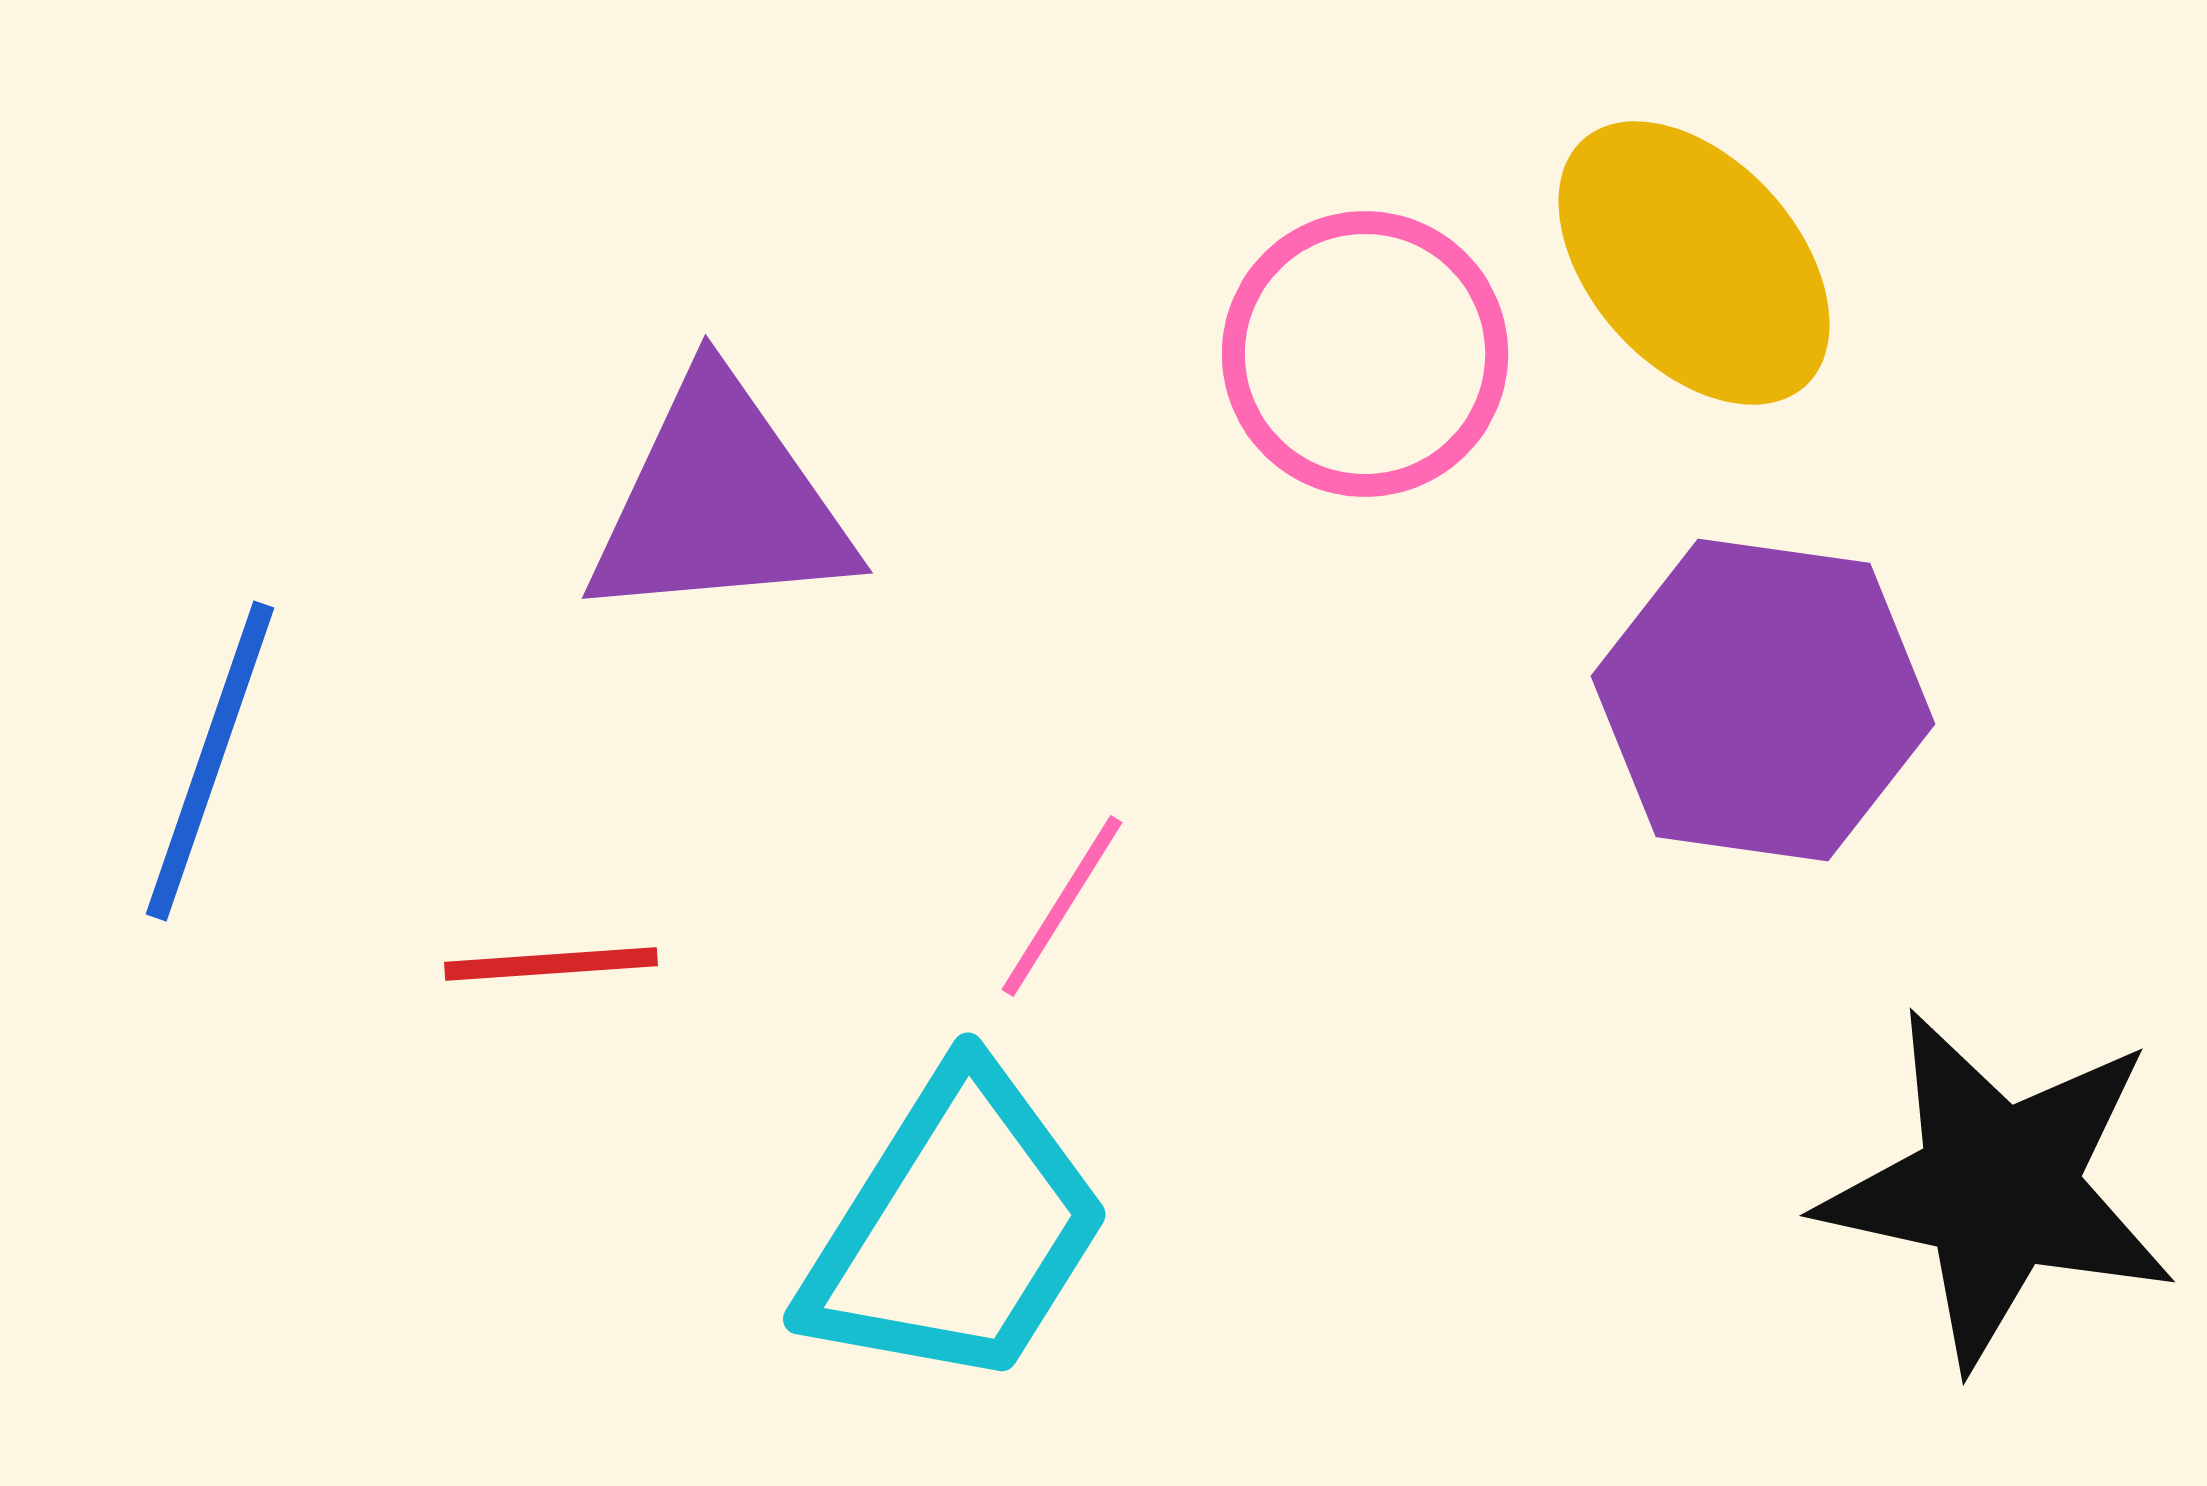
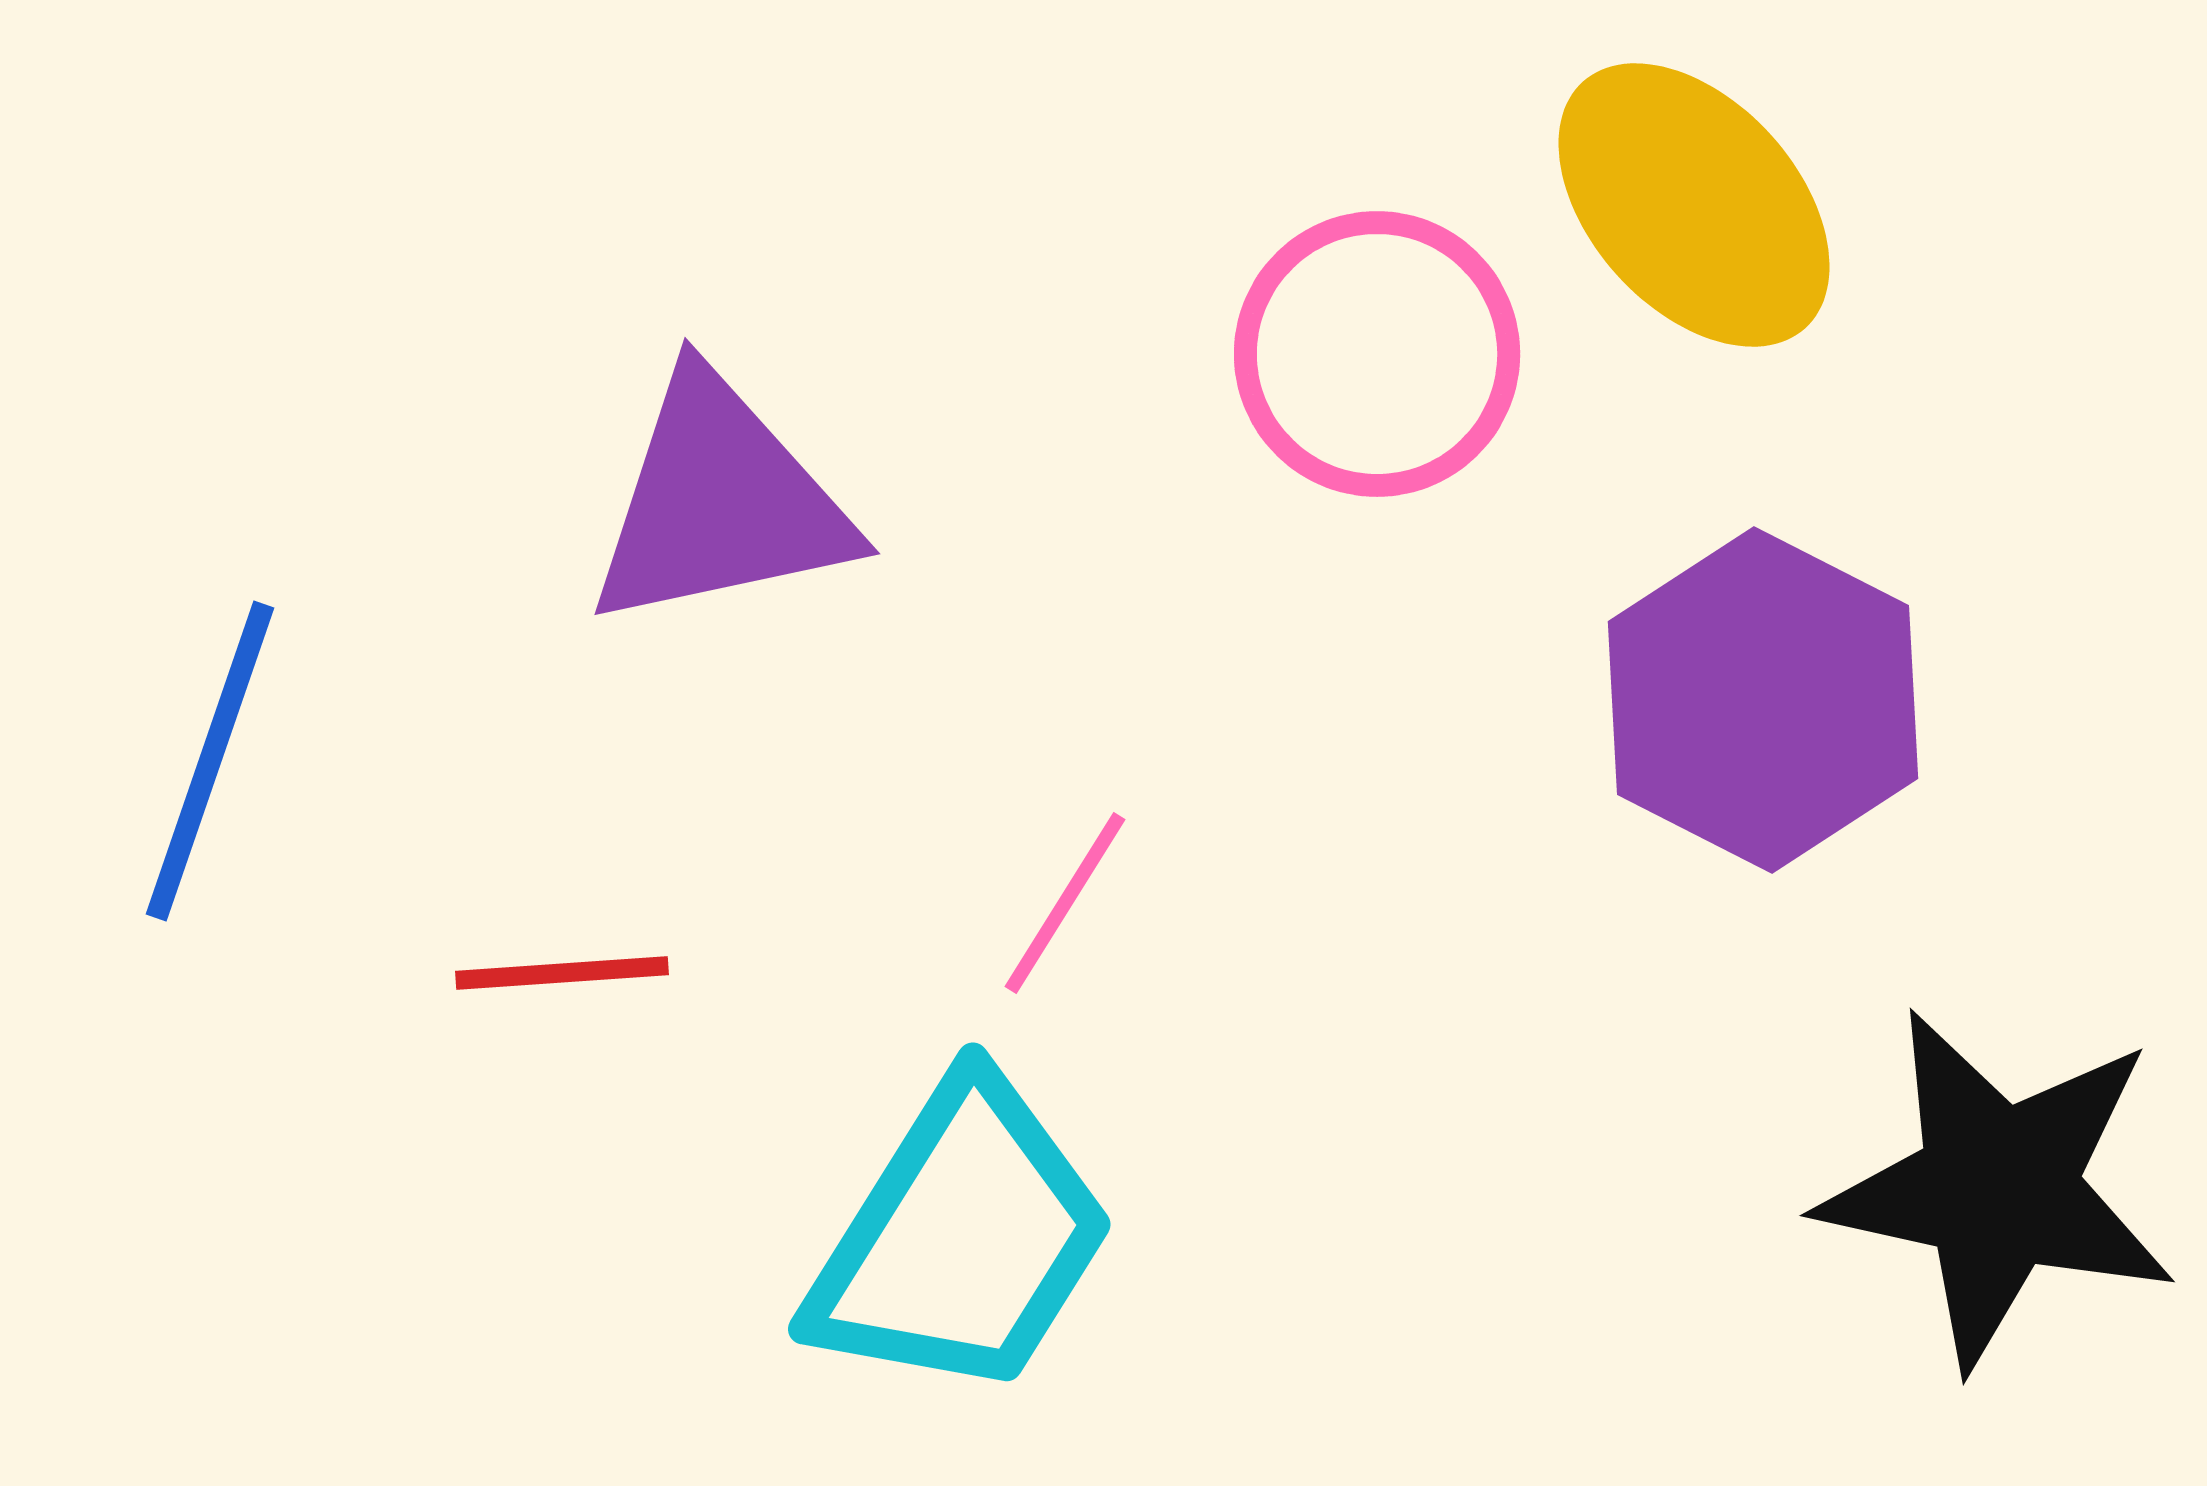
yellow ellipse: moved 58 px up
pink circle: moved 12 px right
purple triangle: rotated 7 degrees counterclockwise
purple hexagon: rotated 19 degrees clockwise
pink line: moved 3 px right, 3 px up
red line: moved 11 px right, 9 px down
cyan trapezoid: moved 5 px right, 10 px down
